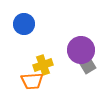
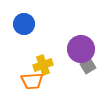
purple circle: moved 1 px up
